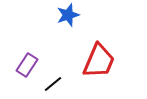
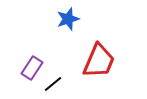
blue star: moved 4 px down
purple rectangle: moved 5 px right, 3 px down
